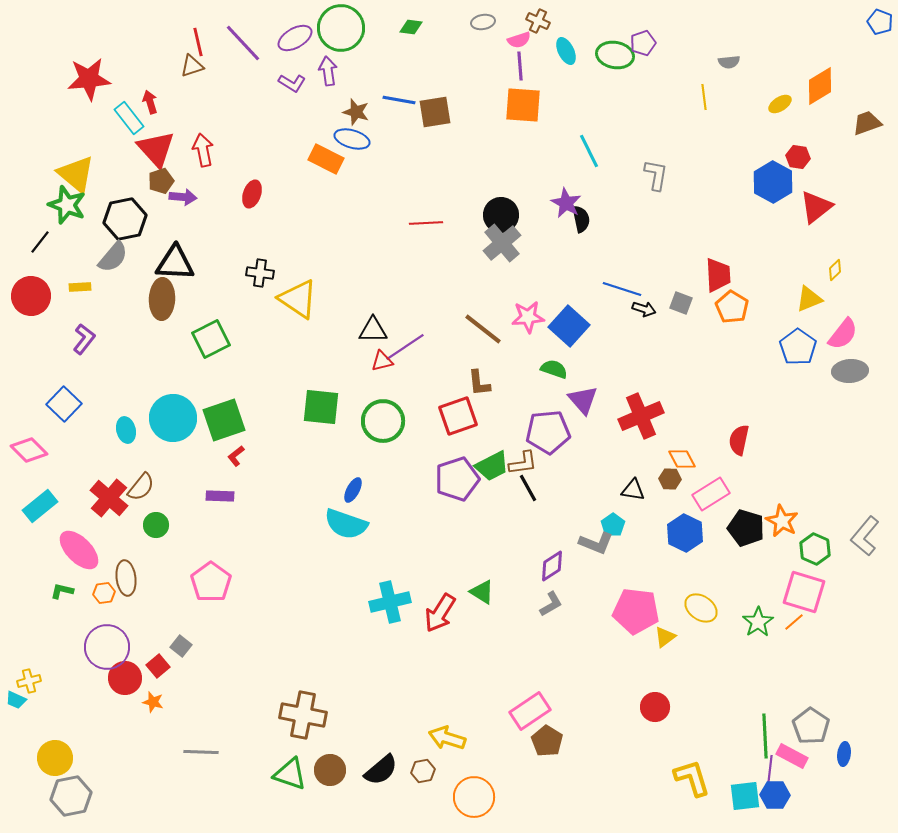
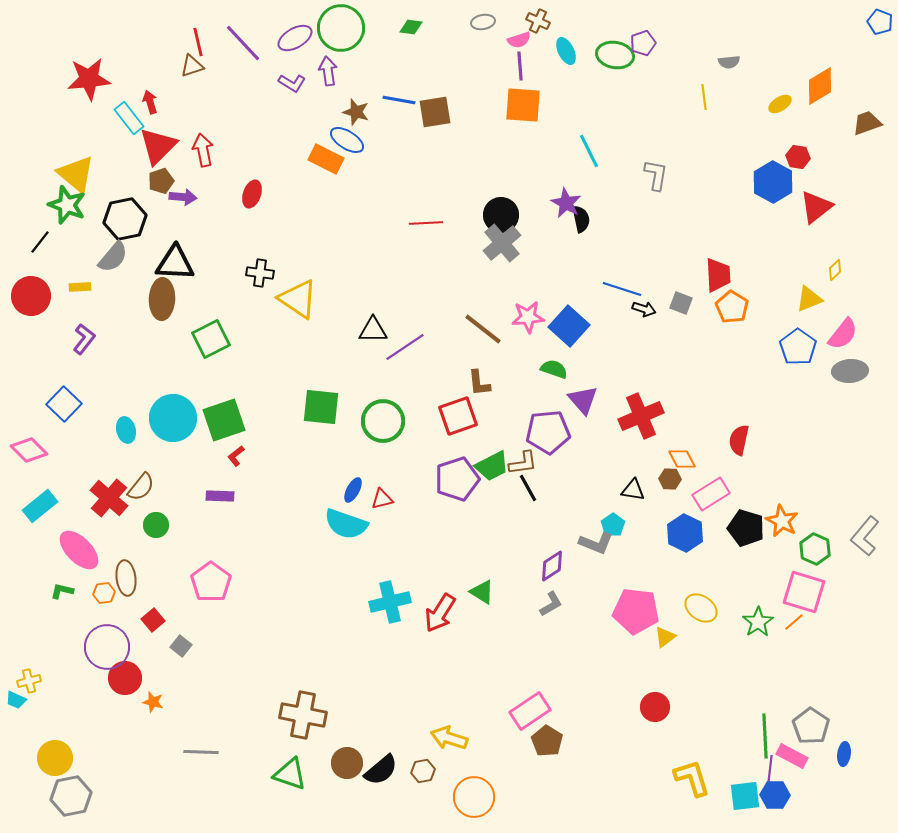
blue ellipse at (352, 139): moved 5 px left, 1 px down; rotated 16 degrees clockwise
red triangle at (156, 149): moved 2 px right, 3 px up; rotated 27 degrees clockwise
red triangle at (382, 361): moved 138 px down
red square at (158, 666): moved 5 px left, 46 px up
yellow arrow at (447, 738): moved 2 px right
brown circle at (330, 770): moved 17 px right, 7 px up
